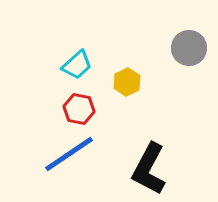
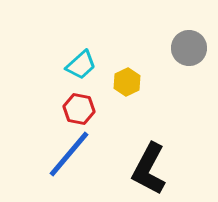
cyan trapezoid: moved 4 px right
blue line: rotated 16 degrees counterclockwise
